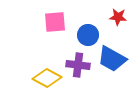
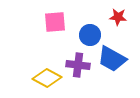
blue circle: moved 2 px right
